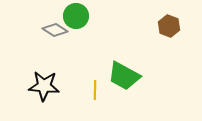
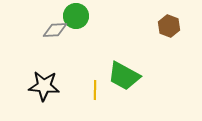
gray diamond: rotated 35 degrees counterclockwise
